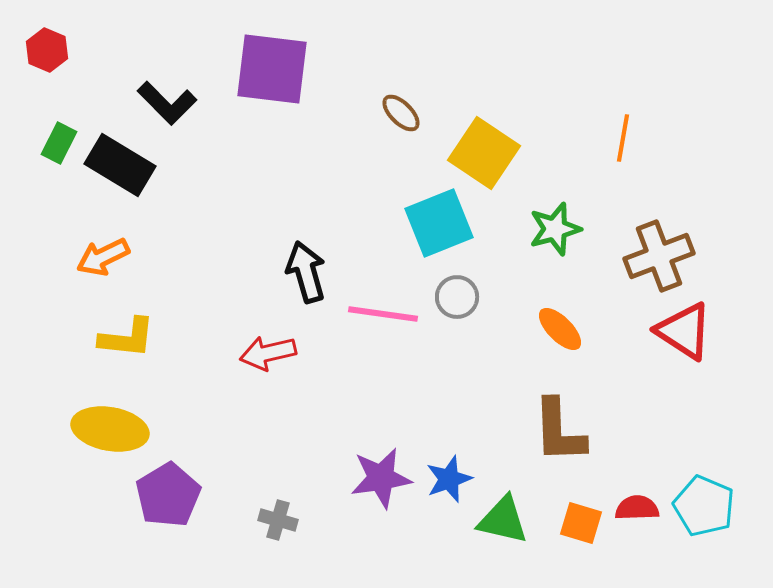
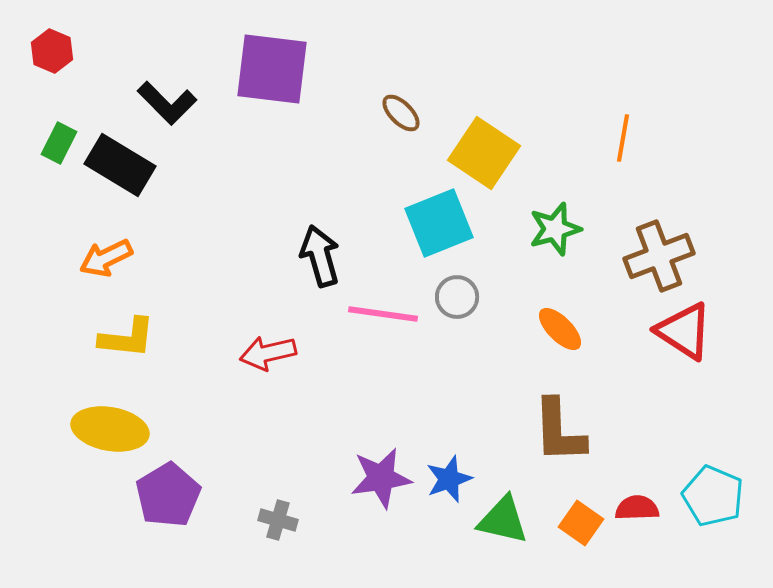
red hexagon: moved 5 px right, 1 px down
orange arrow: moved 3 px right, 1 px down
black arrow: moved 14 px right, 16 px up
cyan pentagon: moved 9 px right, 10 px up
orange square: rotated 18 degrees clockwise
